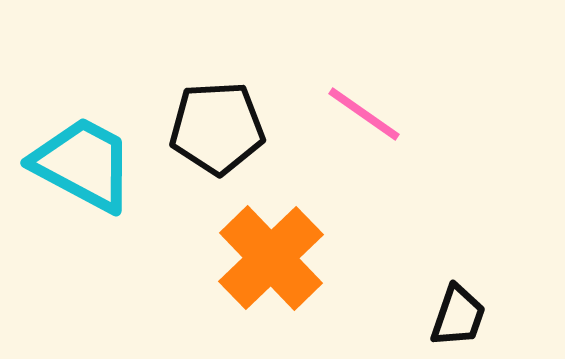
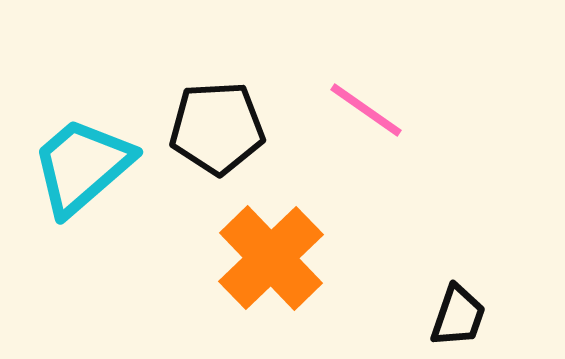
pink line: moved 2 px right, 4 px up
cyan trapezoid: moved 1 px left, 2 px down; rotated 69 degrees counterclockwise
